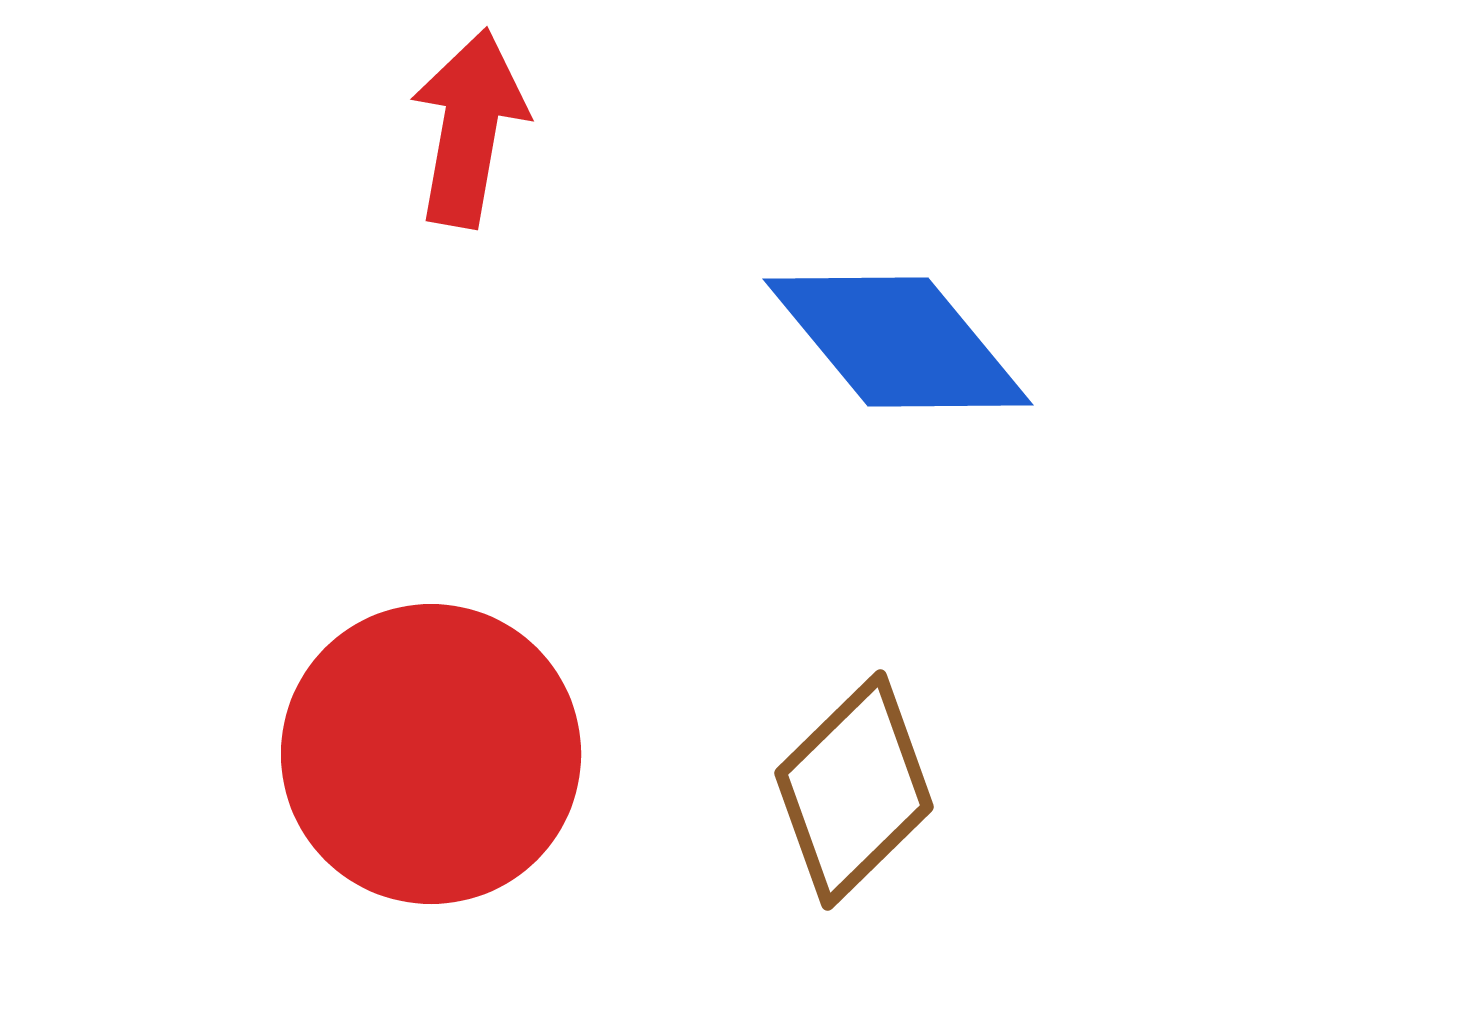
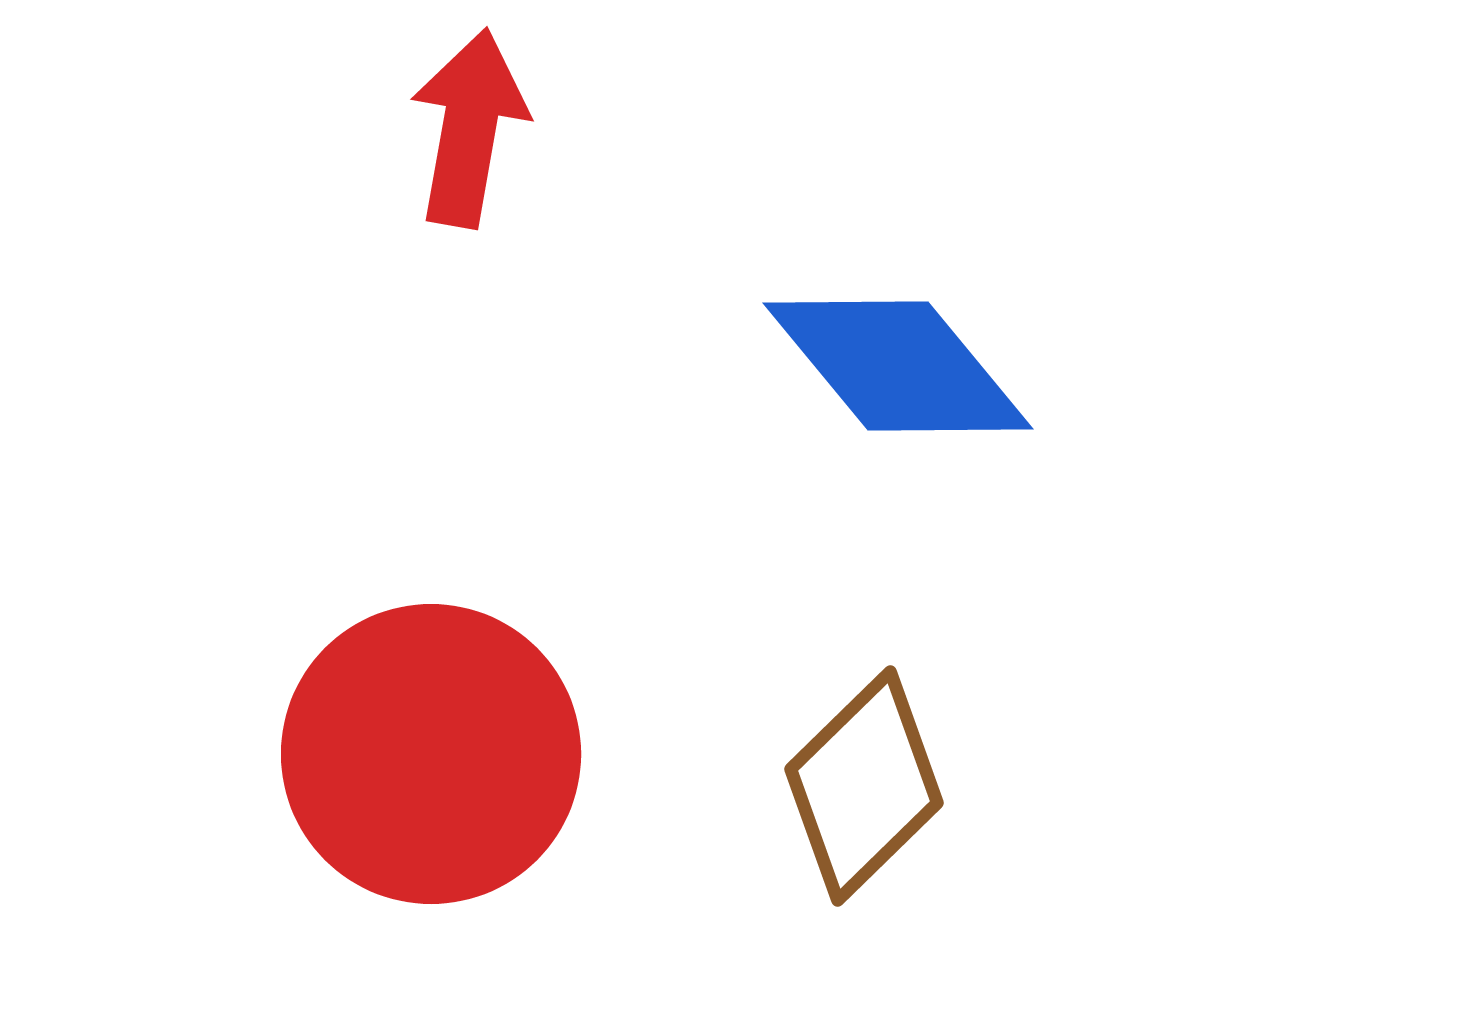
blue diamond: moved 24 px down
brown diamond: moved 10 px right, 4 px up
